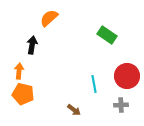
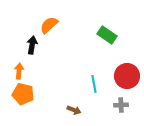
orange semicircle: moved 7 px down
brown arrow: rotated 16 degrees counterclockwise
